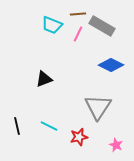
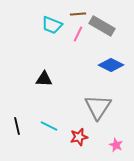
black triangle: rotated 24 degrees clockwise
